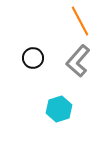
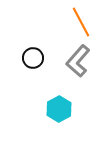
orange line: moved 1 px right, 1 px down
cyan hexagon: rotated 10 degrees counterclockwise
